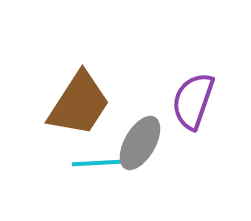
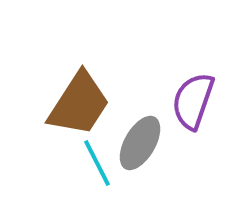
cyan line: rotated 66 degrees clockwise
